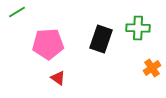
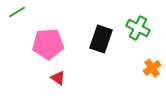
green cross: rotated 25 degrees clockwise
